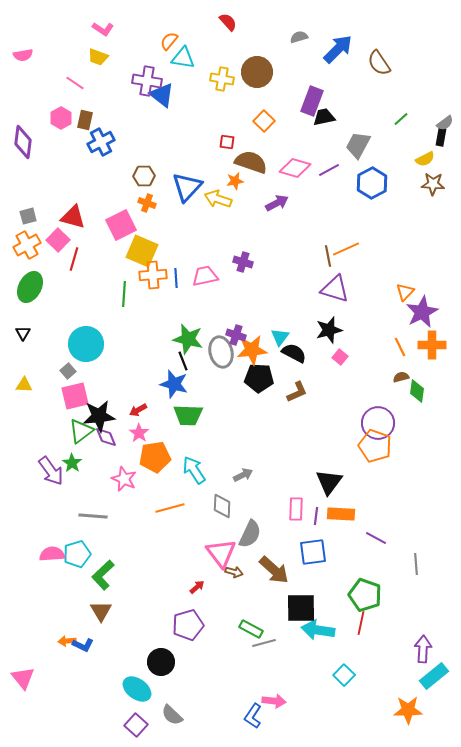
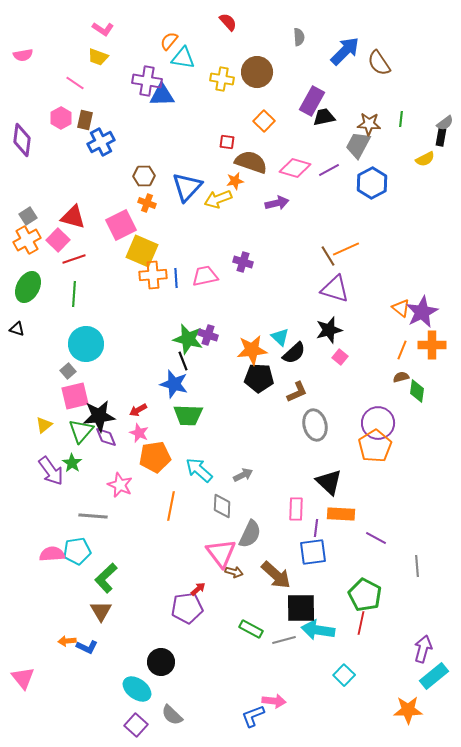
gray semicircle at (299, 37): rotated 102 degrees clockwise
blue arrow at (338, 49): moved 7 px right, 2 px down
blue triangle at (162, 95): rotated 40 degrees counterclockwise
purple rectangle at (312, 101): rotated 8 degrees clockwise
green line at (401, 119): rotated 42 degrees counterclockwise
purple diamond at (23, 142): moved 1 px left, 2 px up
brown star at (433, 184): moved 64 px left, 60 px up
yellow arrow at (218, 199): rotated 40 degrees counterclockwise
purple arrow at (277, 203): rotated 15 degrees clockwise
gray square at (28, 216): rotated 18 degrees counterclockwise
orange cross at (27, 245): moved 5 px up
brown line at (328, 256): rotated 20 degrees counterclockwise
red line at (74, 259): rotated 55 degrees clockwise
green ellipse at (30, 287): moved 2 px left
orange triangle at (405, 292): moved 4 px left, 16 px down; rotated 36 degrees counterclockwise
green line at (124, 294): moved 50 px left
black triangle at (23, 333): moved 6 px left, 4 px up; rotated 42 degrees counterclockwise
purple cross at (236, 335): moved 28 px left
cyan triangle at (280, 337): rotated 24 degrees counterclockwise
orange line at (400, 347): moved 2 px right, 3 px down; rotated 48 degrees clockwise
gray ellipse at (221, 352): moved 94 px right, 73 px down
black semicircle at (294, 353): rotated 110 degrees clockwise
yellow triangle at (24, 385): moved 20 px right, 40 px down; rotated 42 degrees counterclockwise
green triangle at (81, 431): rotated 12 degrees counterclockwise
pink star at (139, 433): rotated 12 degrees counterclockwise
orange pentagon at (375, 446): rotated 20 degrees clockwise
cyan arrow at (194, 470): moved 5 px right; rotated 16 degrees counterclockwise
pink star at (124, 479): moved 4 px left, 6 px down
black triangle at (329, 482): rotated 24 degrees counterclockwise
orange line at (170, 508): moved 1 px right, 2 px up; rotated 64 degrees counterclockwise
purple line at (316, 516): moved 12 px down
cyan pentagon at (77, 554): moved 3 px up; rotated 8 degrees clockwise
gray line at (416, 564): moved 1 px right, 2 px down
brown arrow at (274, 570): moved 2 px right, 5 px down
green L-shape at (103, 575): moved 3 px right, 3 px down
red arrow at (197, 587): moved 1 px right, 2 px down
green pentagon at (365, 595): rotated 8 degrees clockwise
purple pentagon at (188, 625): moved 1 px left, 17 px up; rotated 8 degrees clockwise
gray line at (264, 643): moved 20 px right, 3 px up
blue L-shape at (83, 645): moved 4 px right, 2 px down
purple arrow at (423, 649): rotated 12 degrees clockwise
blue L-shape at (253, 716): rotated 35 degrees clockwise
